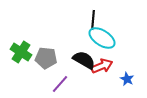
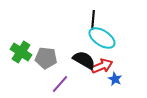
blue star: moved 12 px left
